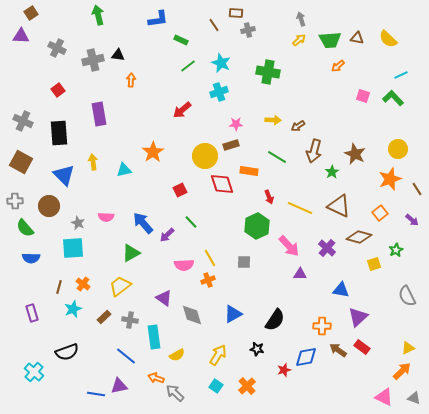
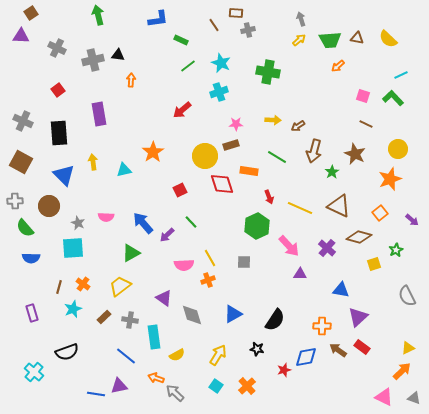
brown line at (417, 189): moved 51 px left, 65 px up; rotated 32 degrees counterclockwise
